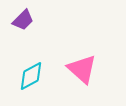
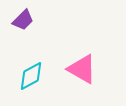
pink triangle: rotated 12 degrees counterclockwise
